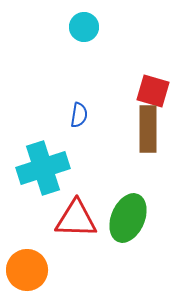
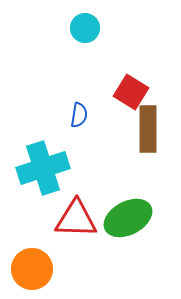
cyan circle: moved 1 px right, 1 px down
red square: moved 22 px left, 1 px down; rotated 16 degrees clockwise
green ellipse: rotated 39 degrees clockwise
orange circle: moved 5 px right, 1 px up
